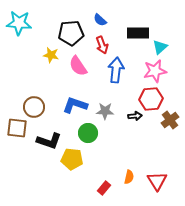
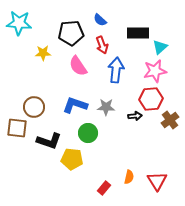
yellow star: moved 8 px left, 2 px up; rotated 14 degrees counterclockwise
gray star: moved 1 px right, 4 px up
